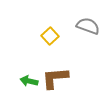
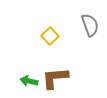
gray semicircle: moved 2 px right, 1 px up; rotated 50 degrees clockwise
